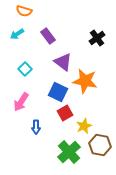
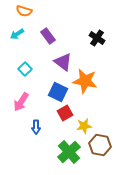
black cross: rotated 21 degrees counterclockwise
yellow star: rotated 14 degrees clockwise
